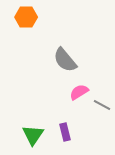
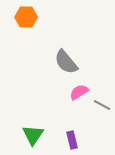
gray semicircle: moved 1 px right, 2 px down
purple rectangle: moved 7 px right, 8 px down
